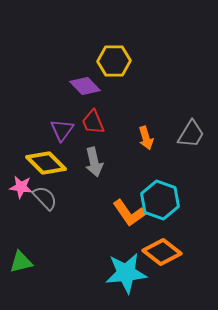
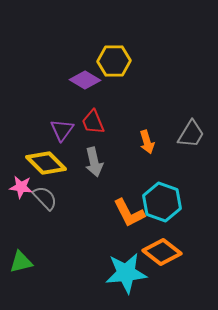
purple diamond: moved 6 px up; rotated 16 degrees counterclockwise
orange arrow: moved 1 px right, 4 px down
cyan hexagon: moved 2 px right, 2 px down
orange L-shape: rotated 8 degrees clockwise
